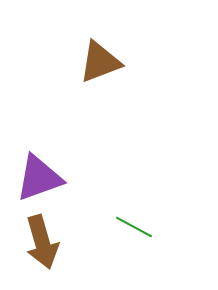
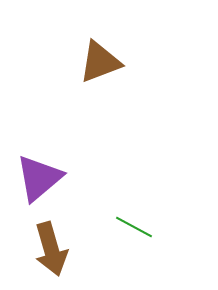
purple triangle: rotated 20 degrees counterclockwise
brown arrow: moved 9 px right, 7 px down
